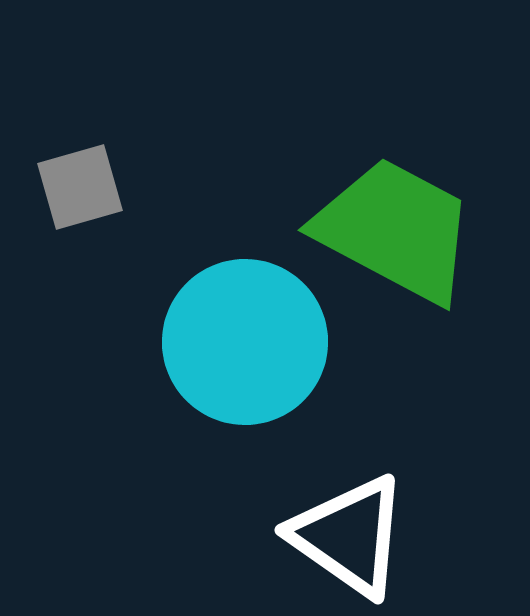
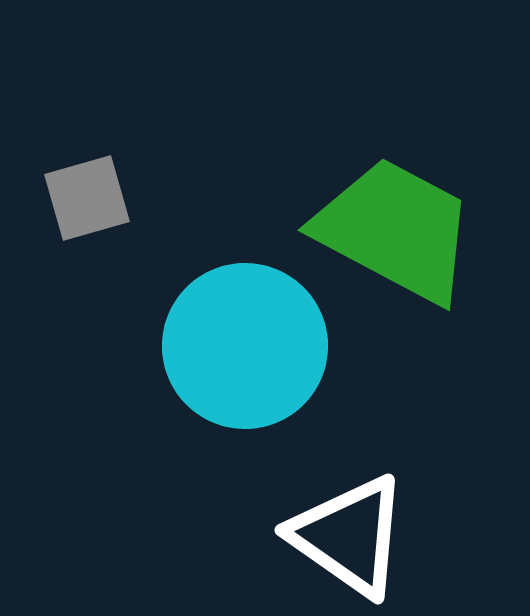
gray square: moved 7 px right, 11 px down
cyan circle: moved 4 px down
